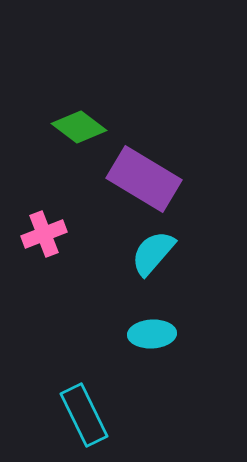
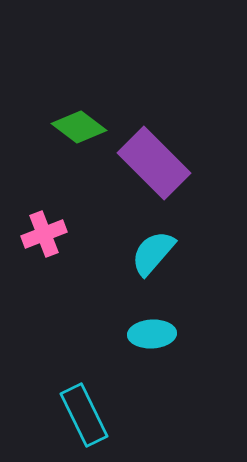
purple rectangle: moved 10 px right, 16 px up; rotated 14 degrees clockwise
